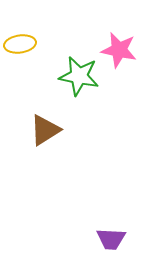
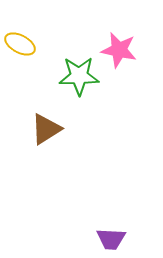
yellow ellipse: rotated 36 degrees clockwise
green star: rotated 12 degrees counterclockwise
brown triangle: moved 1 px right, 1 px up
